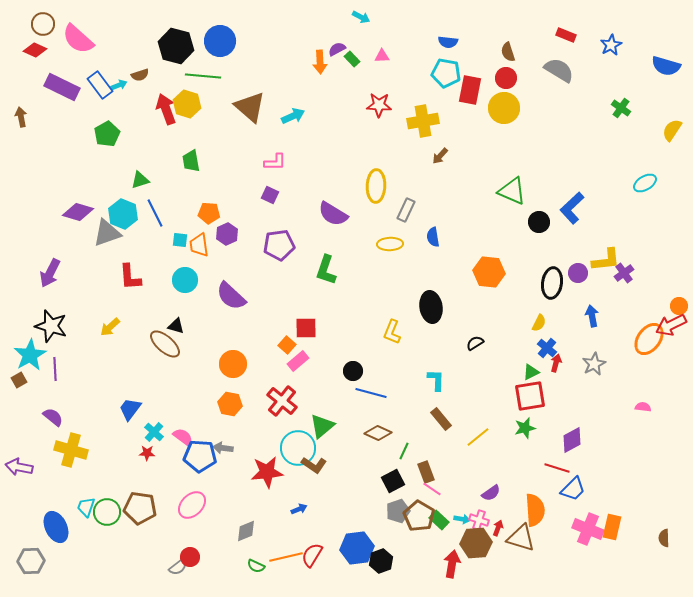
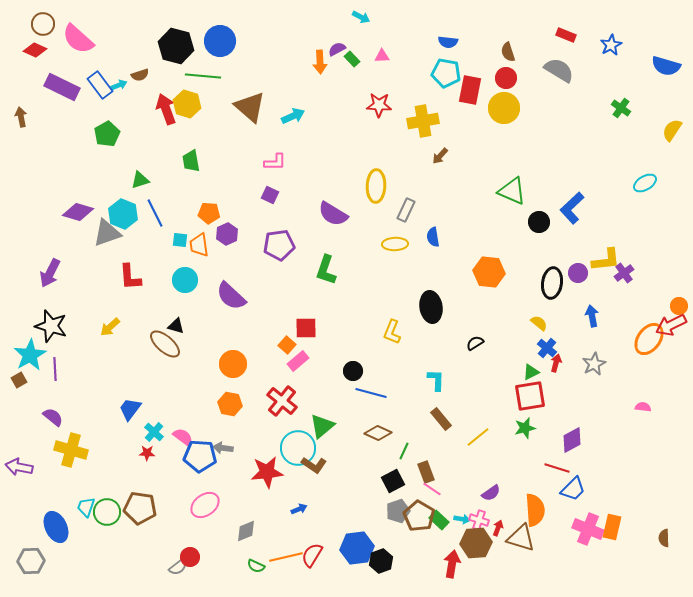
yellow ellipse at (390, 244): moved 5 px right
yellow semicircle at (539, 323): rotated 78 degrees counterclockwise
pink ellipse at (192, 505): moved 13 px right; rotated 8 degrees clockwise
